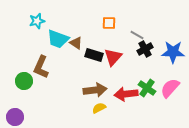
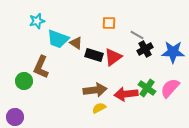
red triangle: rotated 12 degrees clockwise
